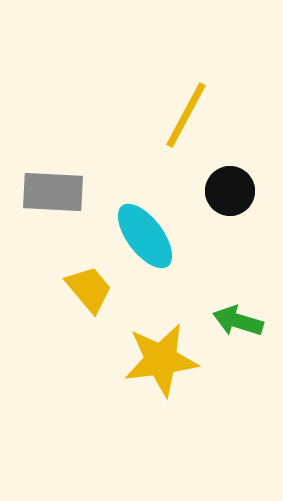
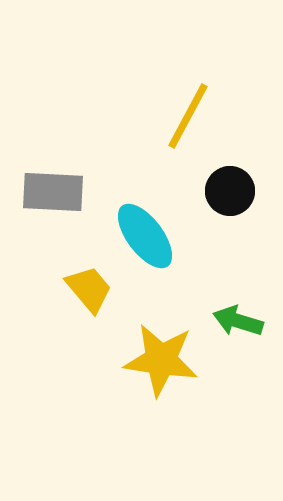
yellow line: moved 2 px right, 1 px down
yellow star: rotated 16 degrees clockwise
